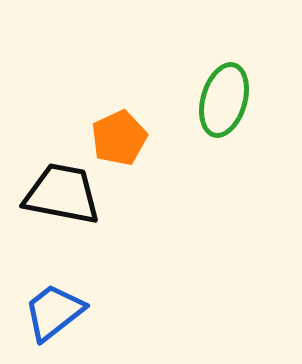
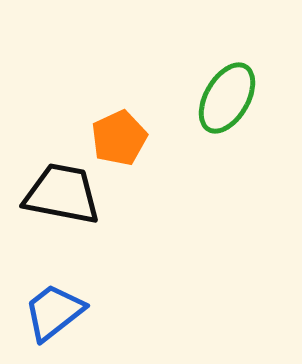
green ellipse: moved 3 px right, 2 px up; rotated 14 degrees clockwise
